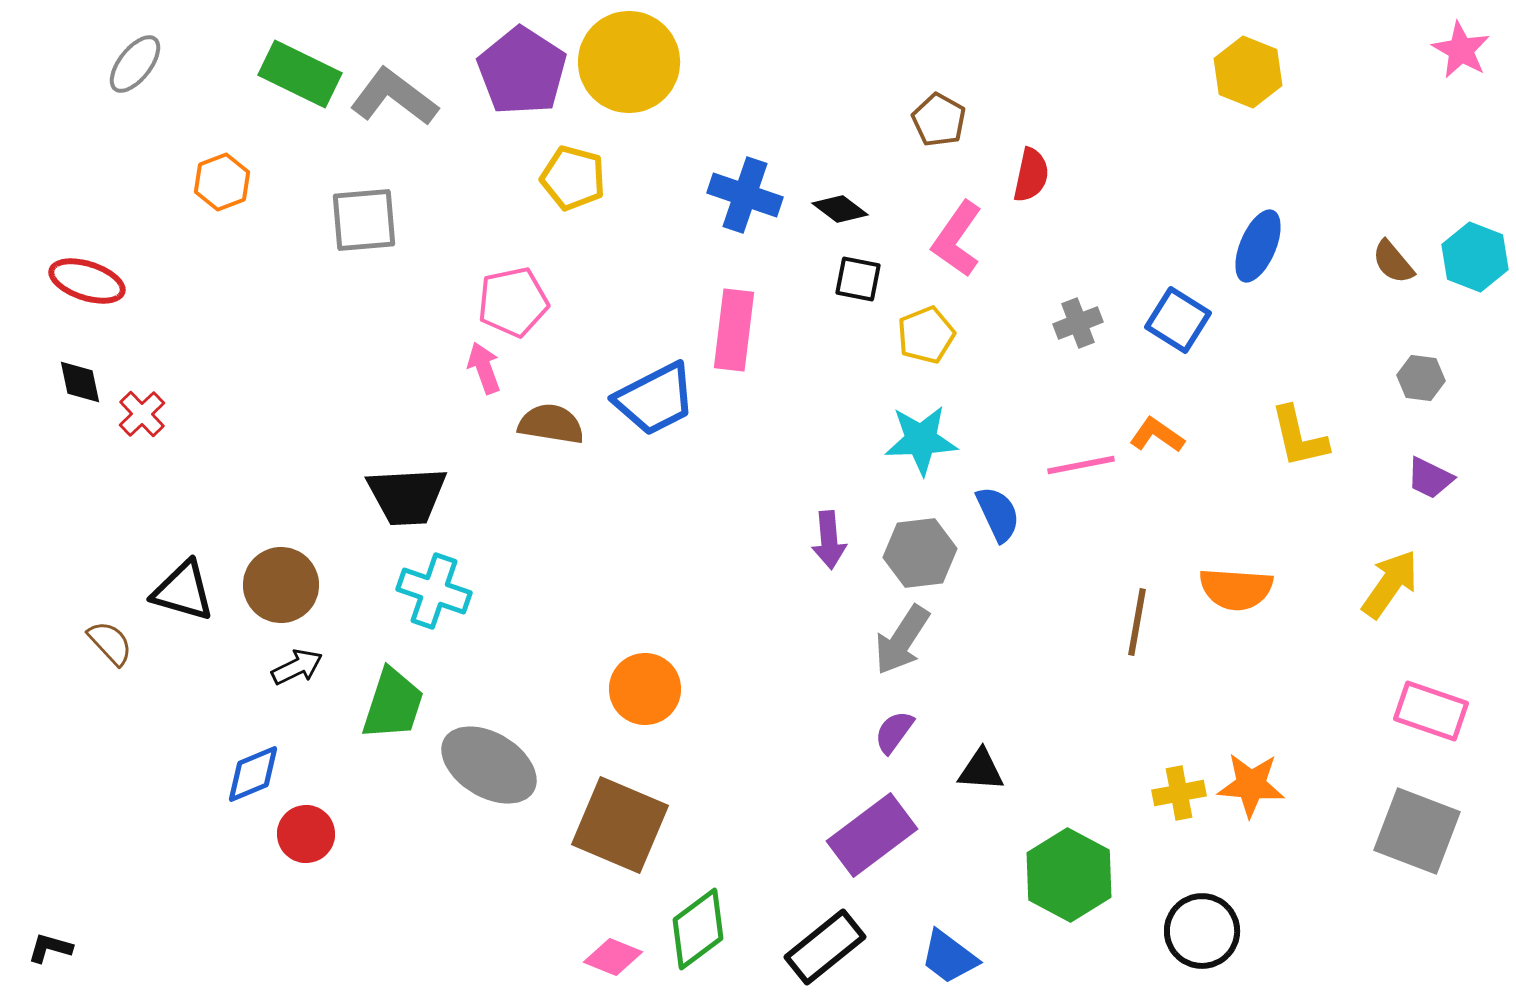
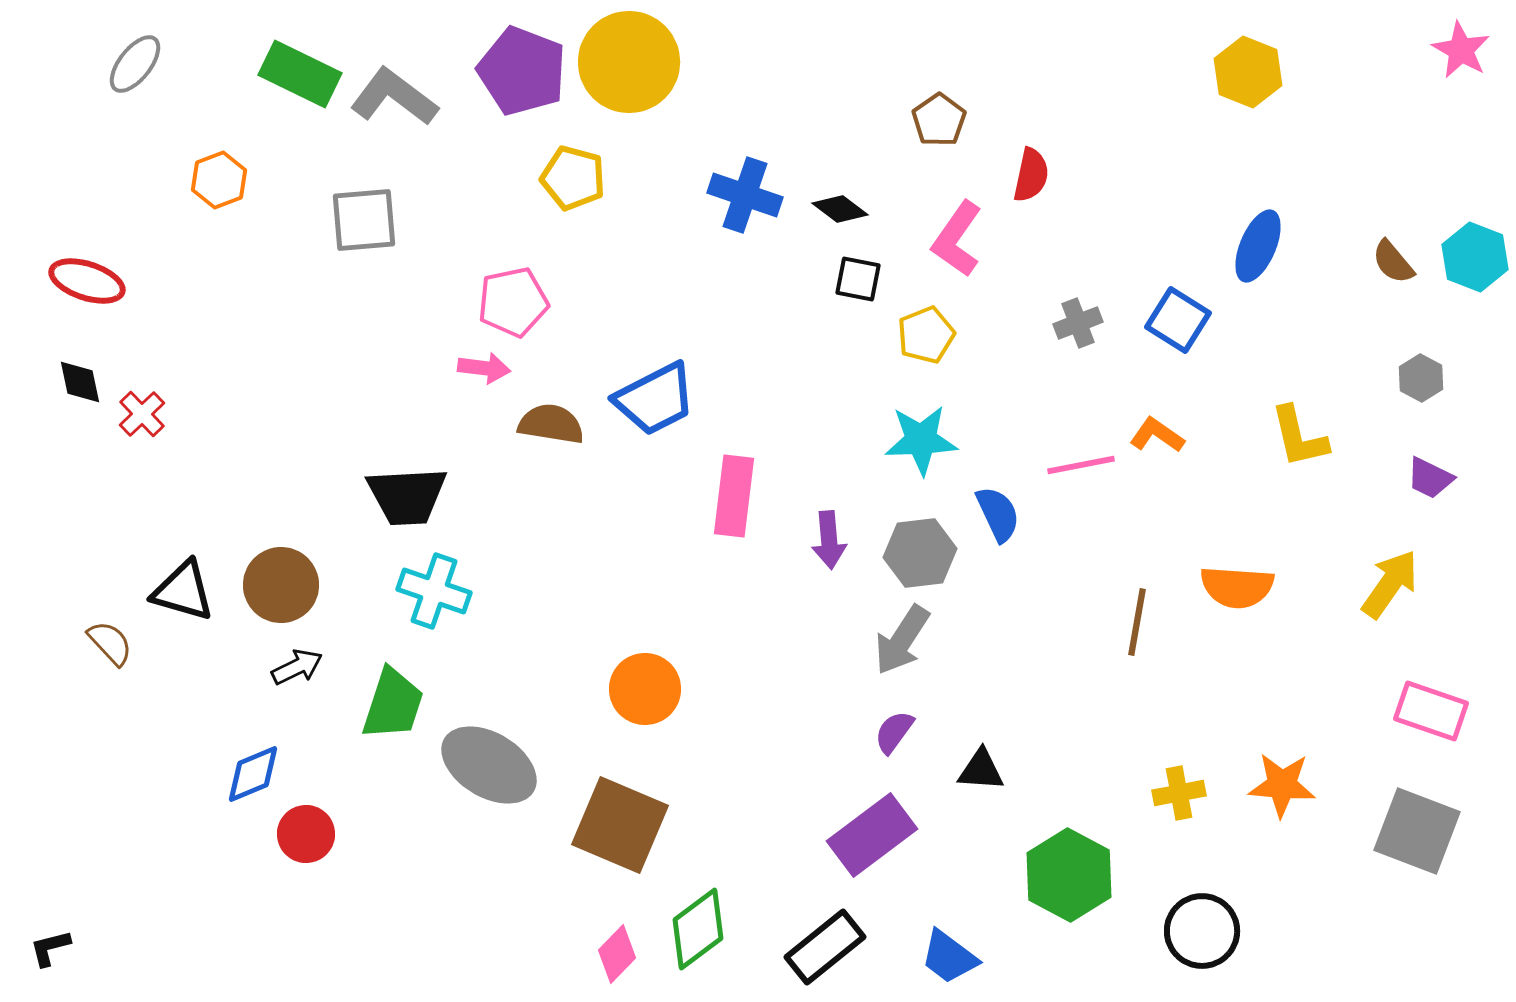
purple pentagon at (522, 71): rotated 12 degrees counterclockwise
brown pentagon at (939, 120): rotated 8 degrees clockwise
orange hexagon at (222, 182): moved 3 px left, 2 px up
pink rectangle at (734, 330): moved 166 px down
pink arrow at (484, 368): rotated 117 degrees clockwise
gray hexagon at (1421, 378): rotated 21 degrees clockwise
orange semicircle at (1236, 589): moved 1 px right, 2 px up
orange star at (1251, 785): moved 31 px right
black L-shape at (50, 948): rotated 30 degrees counterclockwise
pink diamond at (613, 957): moved 4 px right, 3 px up; rotated 68 degrees counterclockwise
